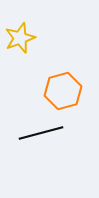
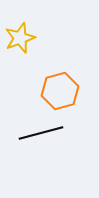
orange hexagon: moved 3 px left
